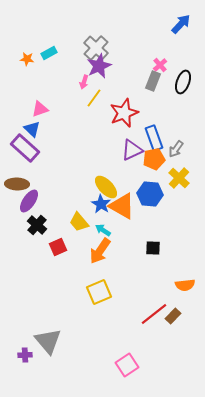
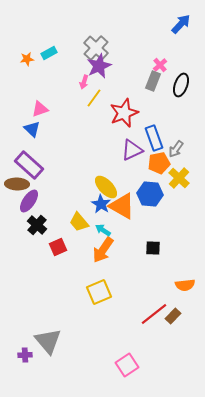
orange star: rotated 16 degrees counterclockwise
black ellipse: moved 2 px left, 3 px down
purple rectangle: moved 4 px right, 17 px down
orange pentagon: moved 5 px right, 4 px down
orange arrow: moved 3 px right, 1 px up
